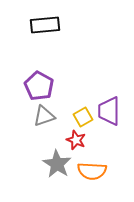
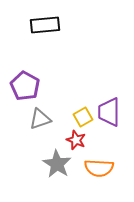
purple pentagon: moved 14 px left
purple trapezoid: moved 1 px down
gray triangle: moved 4 px left, 3 px down
orange semicircle: moved 7 px right, 3 px up
